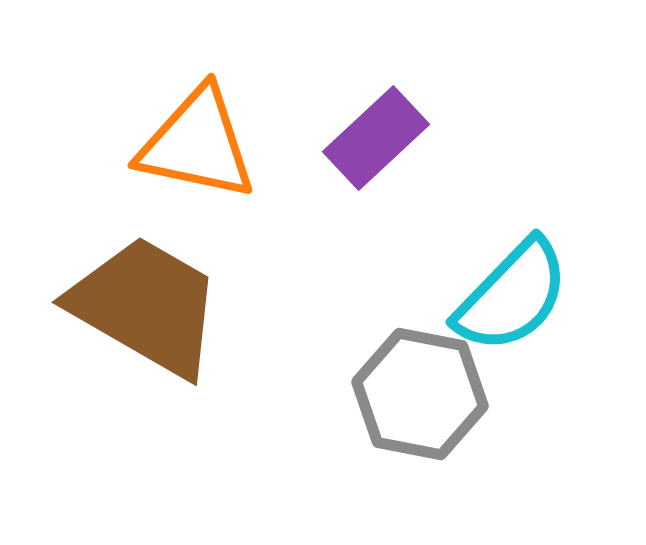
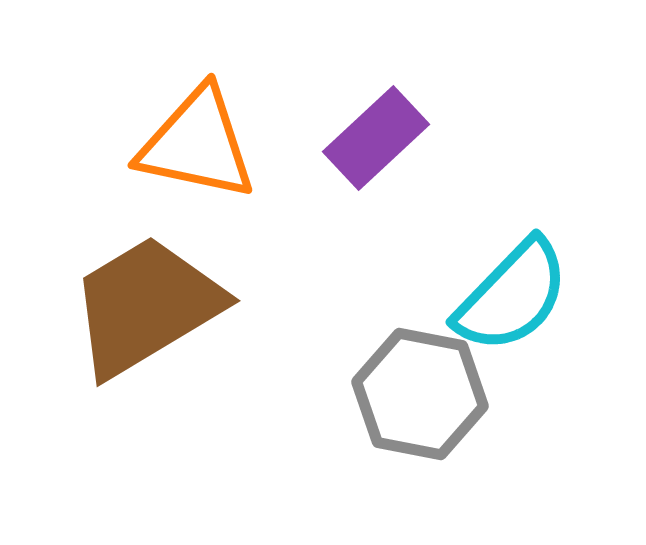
brown trapezoid: rotated 61 degrees counterclockwise
